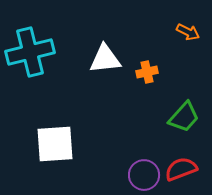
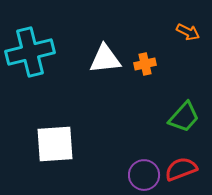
orange cross: moved 2 px left, 8 px up
